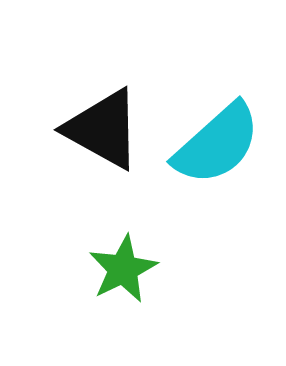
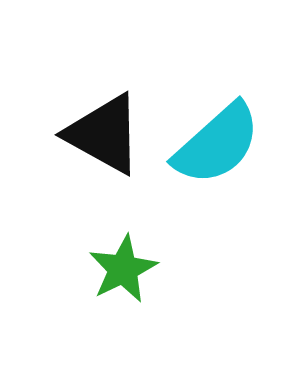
black triangle: moved 1 px right, 5 px down
